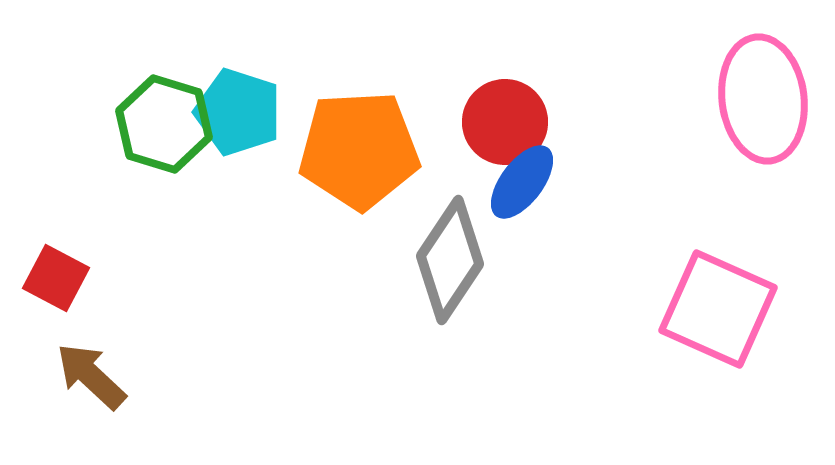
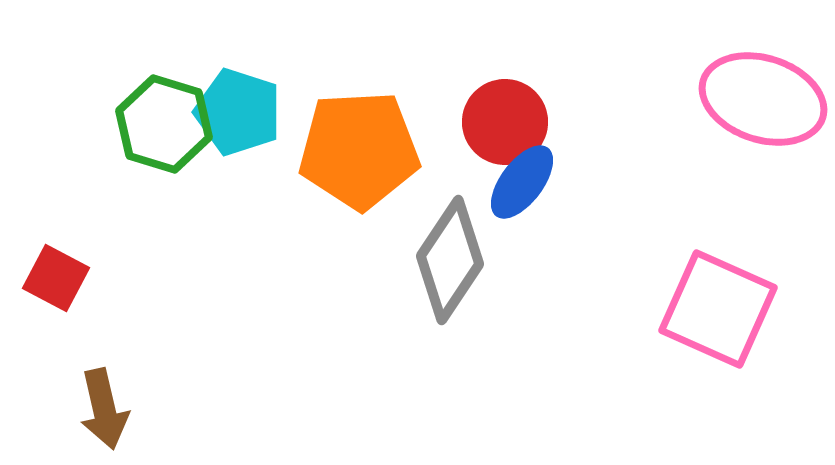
pink ellipse: rotated 65 degrees counterclockwise
brown arrow: moved 13 px right, 33 px down; rotated 146 degrees counterclockwise
